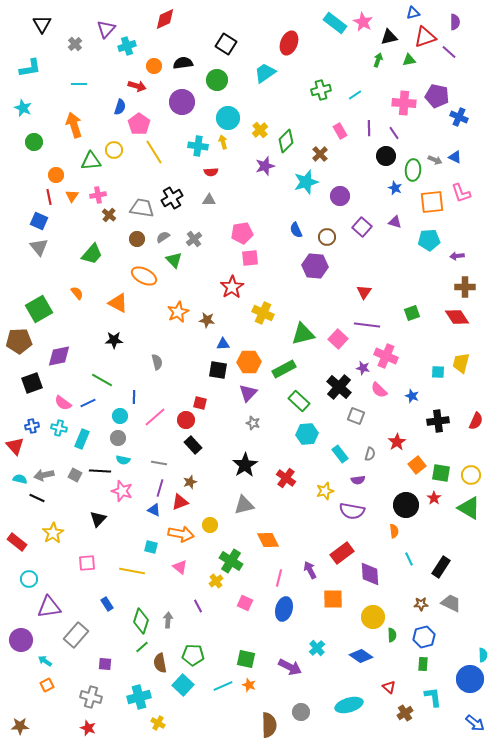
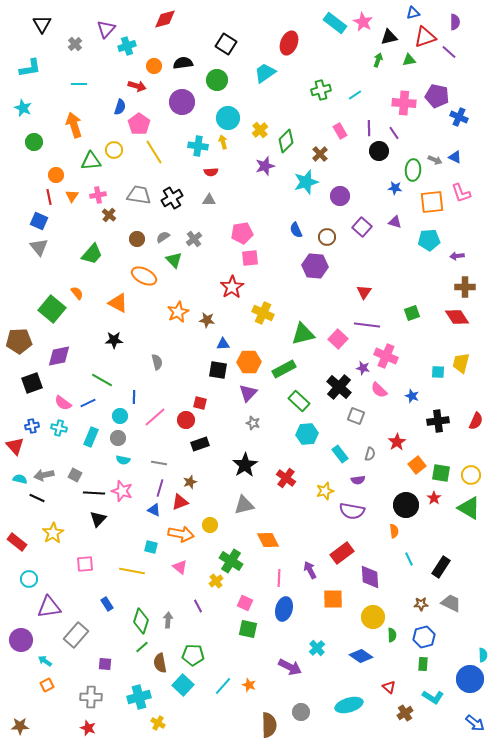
red diamond at (165, 19): rotated 10 degrees clockwise
black circle at (386, 156): moved 7 px left, 5 px up
blue star at (395, 188): rotated 16 degrees counterclockwise
gray trapezoid at (142, 208): moved 3 px left, 13 px up
green square at (39, 309): moved 13 px right; rotated 20 degrees counterclockwise
cyan rectangle at (82, 439): moved 9 px right, 2 px up
black rectangle at (193, 445): moved 7 px right, 1 px up; rotated 66 degrees counterclockwise
black line at (100, 471): moved 6 px left, 22 px down
pink square at (87, 563): moved 2 px left, 1 px down
purple diamond at (370, 574): moved 3 px down
pink line at (279, 578): rotated 12 degrees counterclockwise
green square at (246, 659): moved 2 px right, 30 px up
cyan line at (223, 686): rotated 24 degrees counterclockwise
gray cross at (91, 697): rotated 15 degrees counterclockwise
cyan L-shape at (433, 697): rotated 130 degrees clockwise
